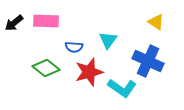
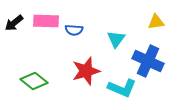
yellow triangle: rotated 42 degrees counterclockwise
cyan triangle: moved 8 px right, 1 px up
blue semicircle: moved 17 px up
green diamond: moved 12 px left, 13 px down
red star: moved 3 px left, 1 px up
cyan L-shape: rotated 12 degrees counterclockwise
